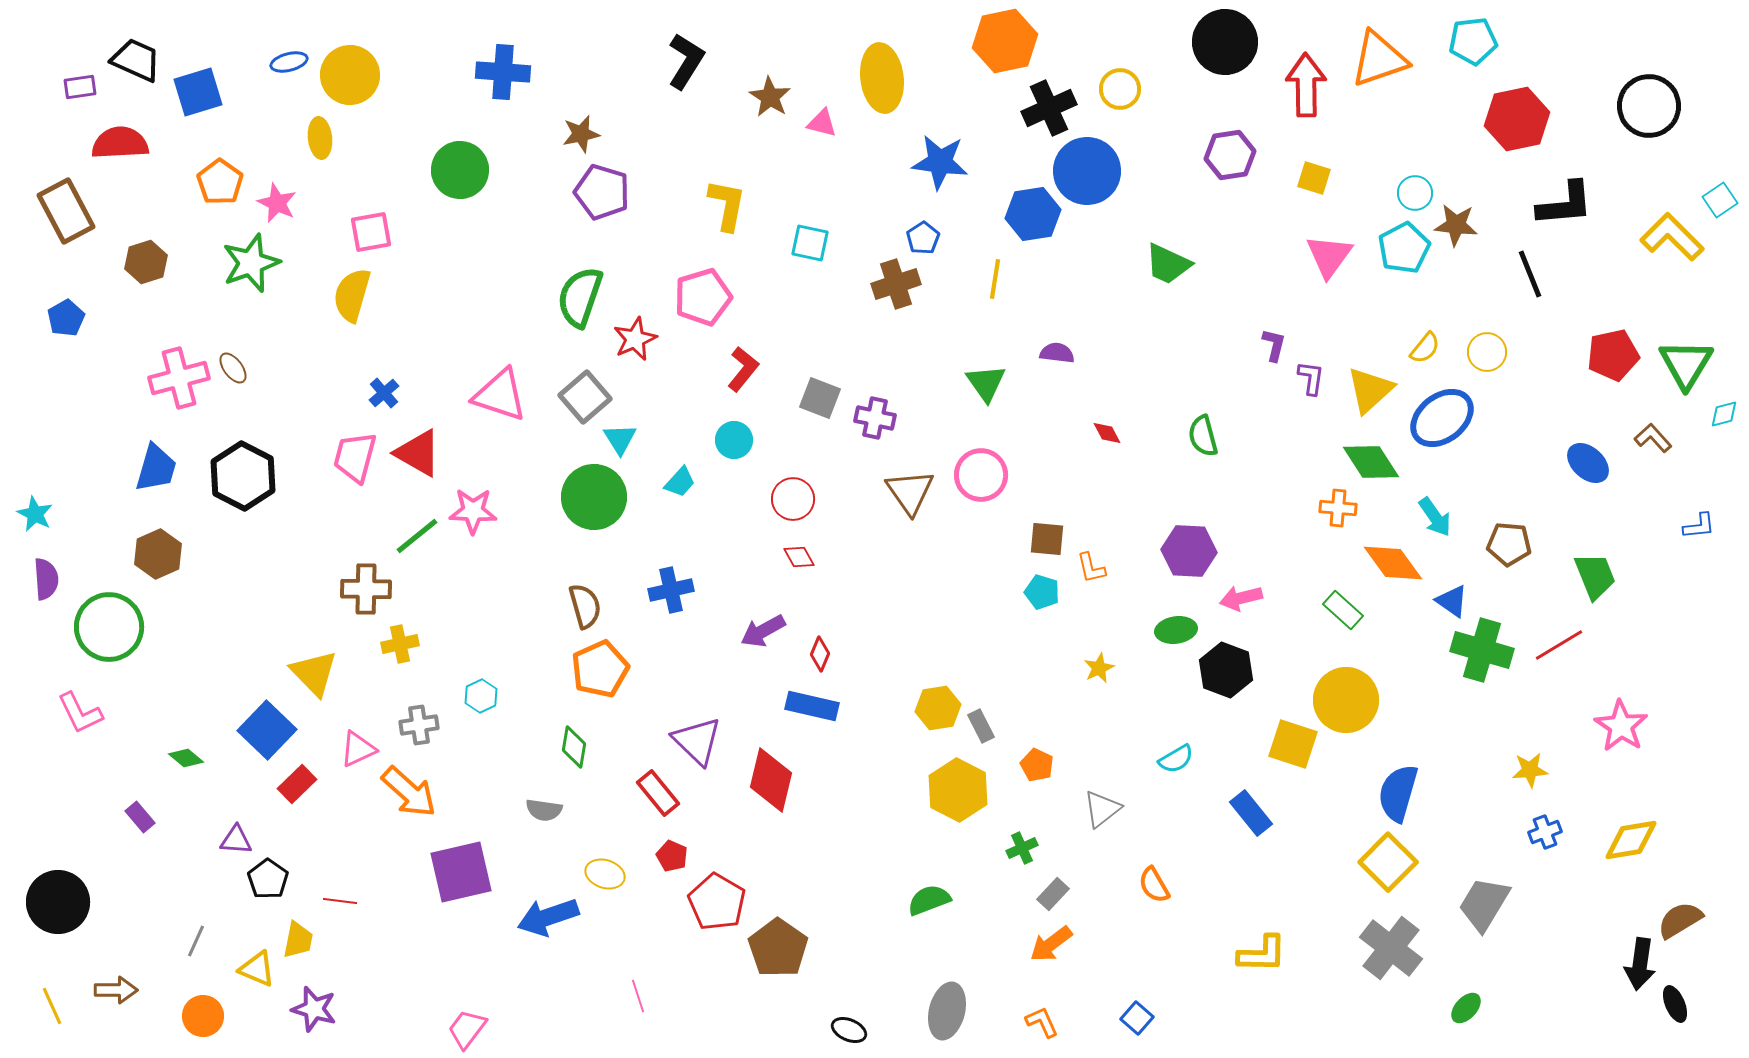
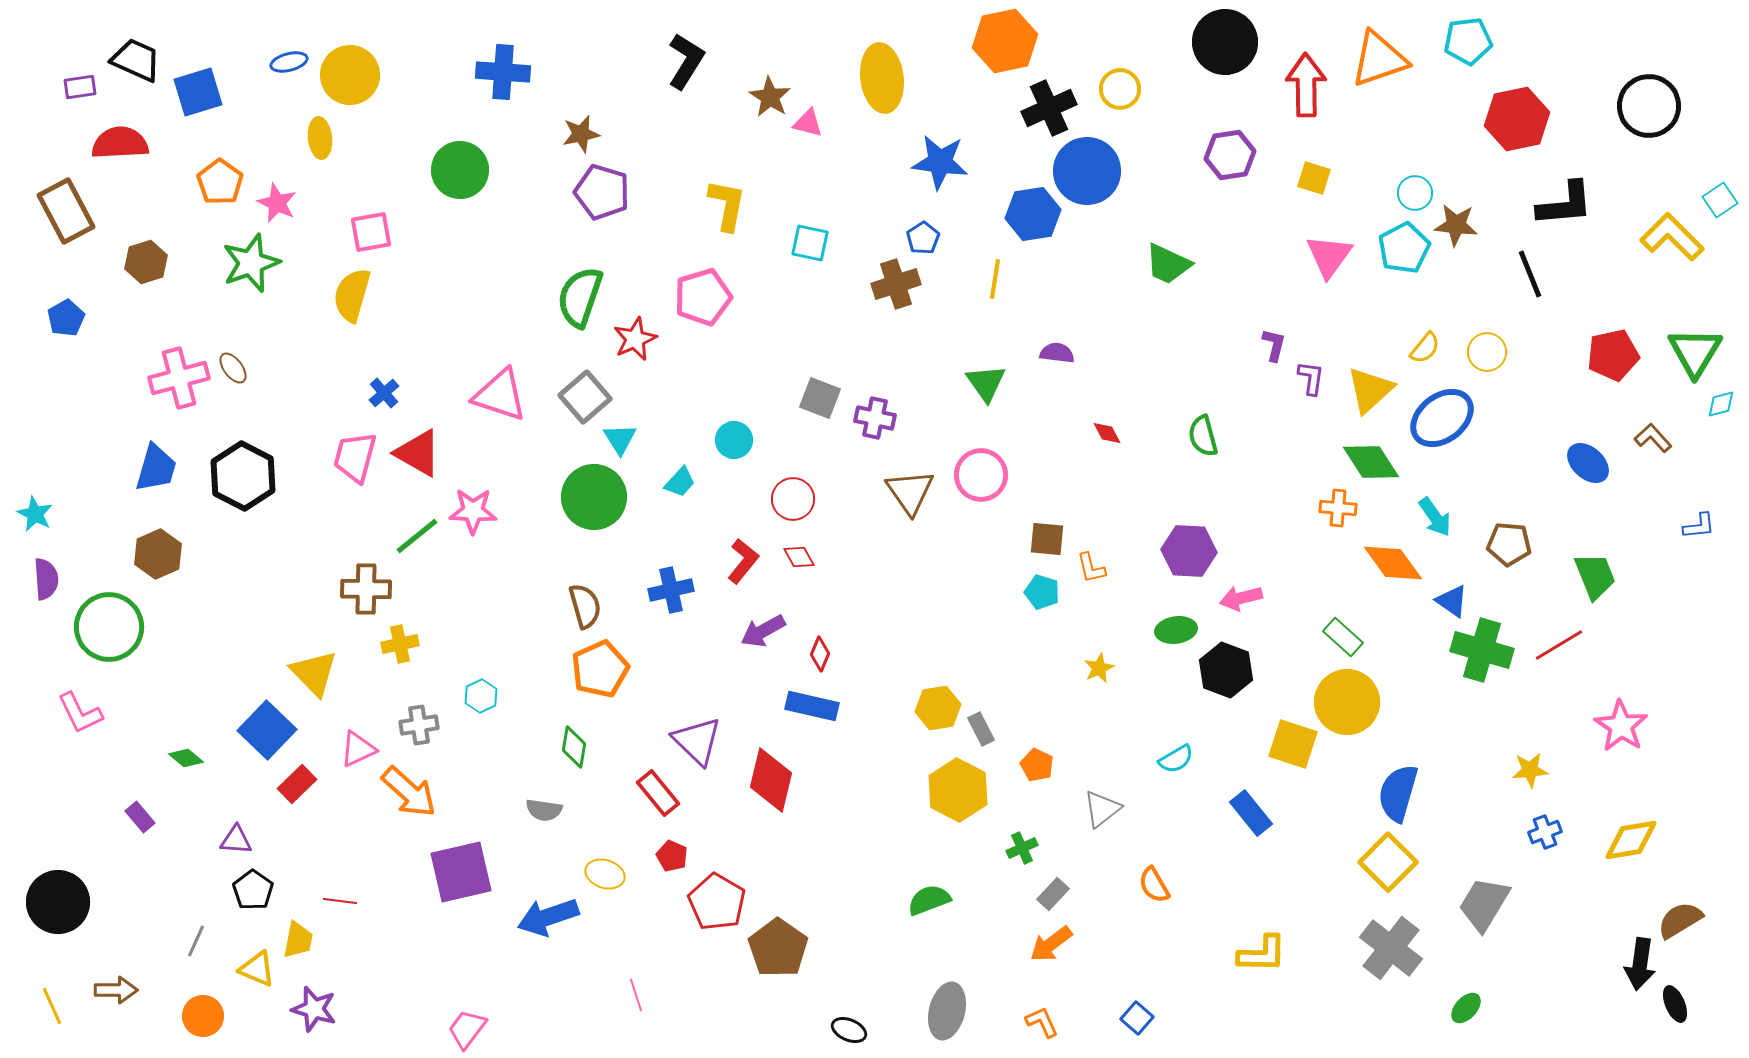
cyan pentagon at (1473, 41): moved 5 px left
pink triangle at (822, 123): moved 14 px left
green triangle at (1686, 364): moved 9 px right, 12 px up
red L-shape at (743, 369): moved 192 px down
cyan diamond at (1724, 414): moved 3 px left, 10 px up
green rectangle at (1343, 610): moved 27 px down
yellow circle at (1346, 700): moved 1 px right, 2 px down
gray rectangle at (981, 726): moved 3 px down
black pentagon at (268, 879): moved 15 px left, 11 px down
pink line at (638, 996): moved 2 px left, 1 px up
